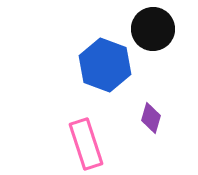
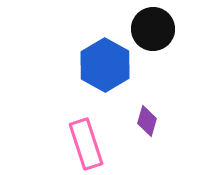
blue hexagon: rotated 9 degrees clockwise
purple diamond: moved 4 px left, 3 px down
